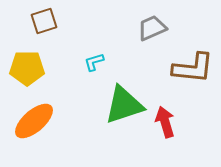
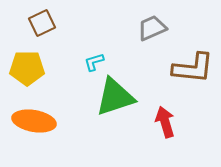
brown square: moved 2 px left, 2 px down; rotated 8 degrees counterclockwise
green triangle: moved 9 px left, 8 px up
orange ellipse: rotated 51 degrees clockwise
